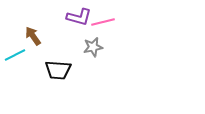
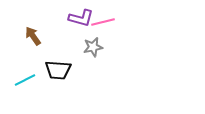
purple L-shape: moved 2 px right, 1 px down
cyan line: moved 10 px right, 25 px down
